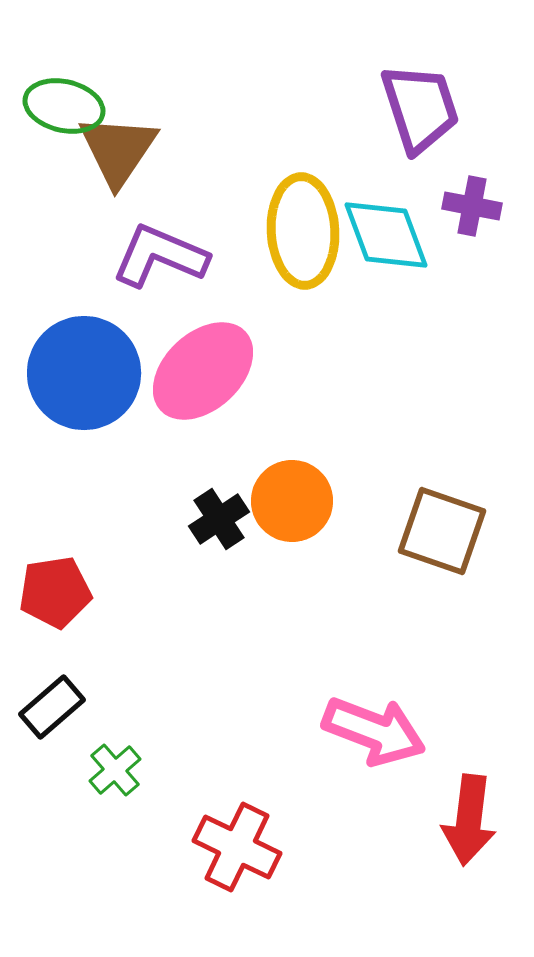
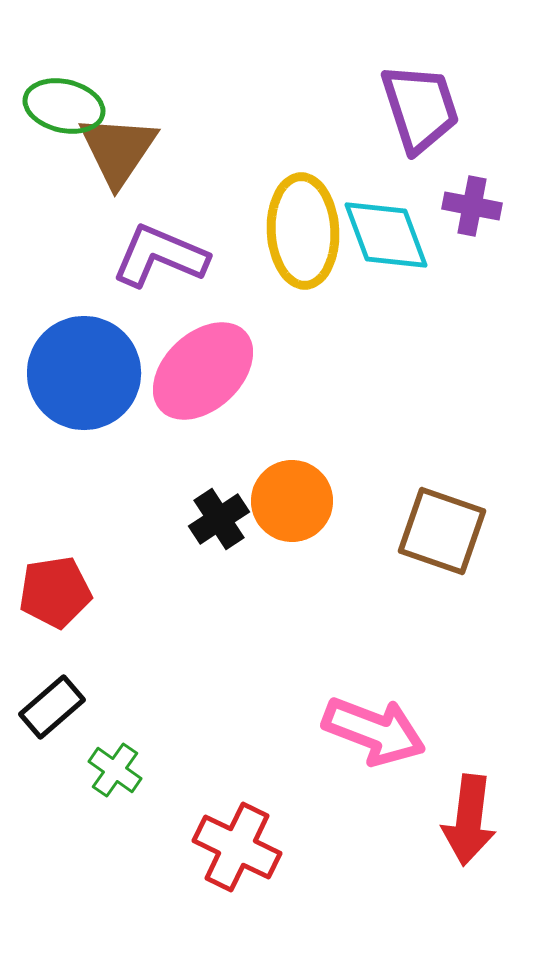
green cross: rotated 14 degrees counterclockwise
